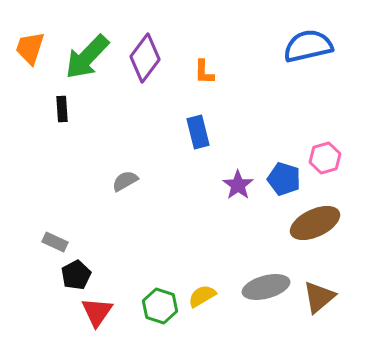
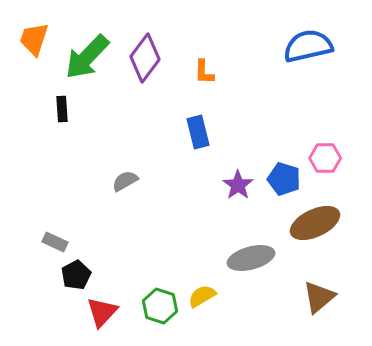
orange trapezoid: moved 4 px right, 9 px up
pink hexagon: rotated 16 degrees clockwise
gray ellipse: moved 15 px left, 29 px up
red triangle: moved 5 px right; rotated 8 degrees clockwise
